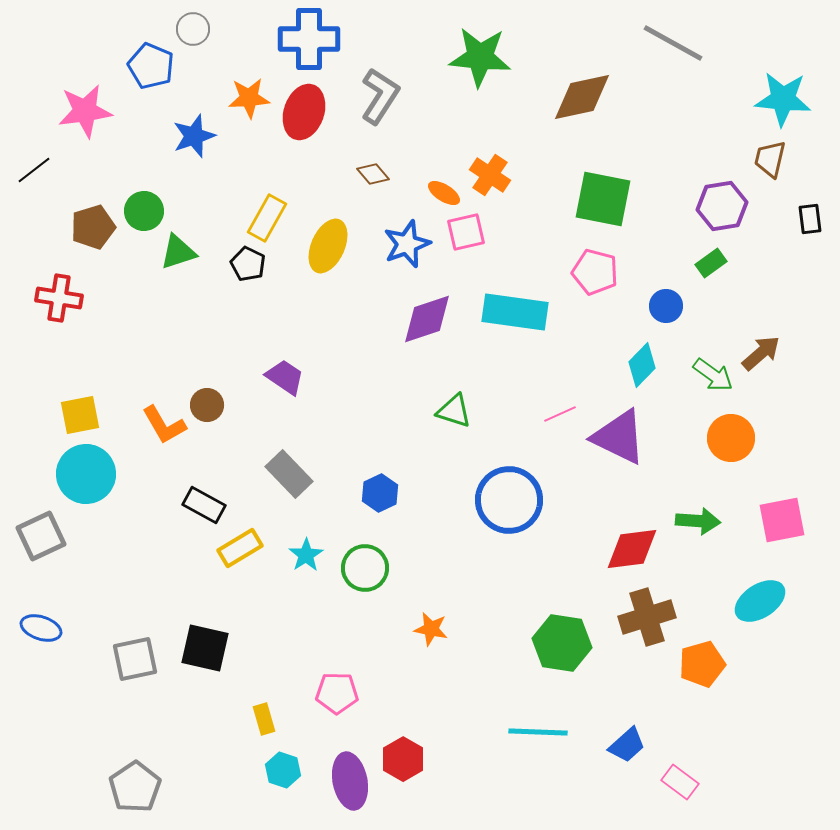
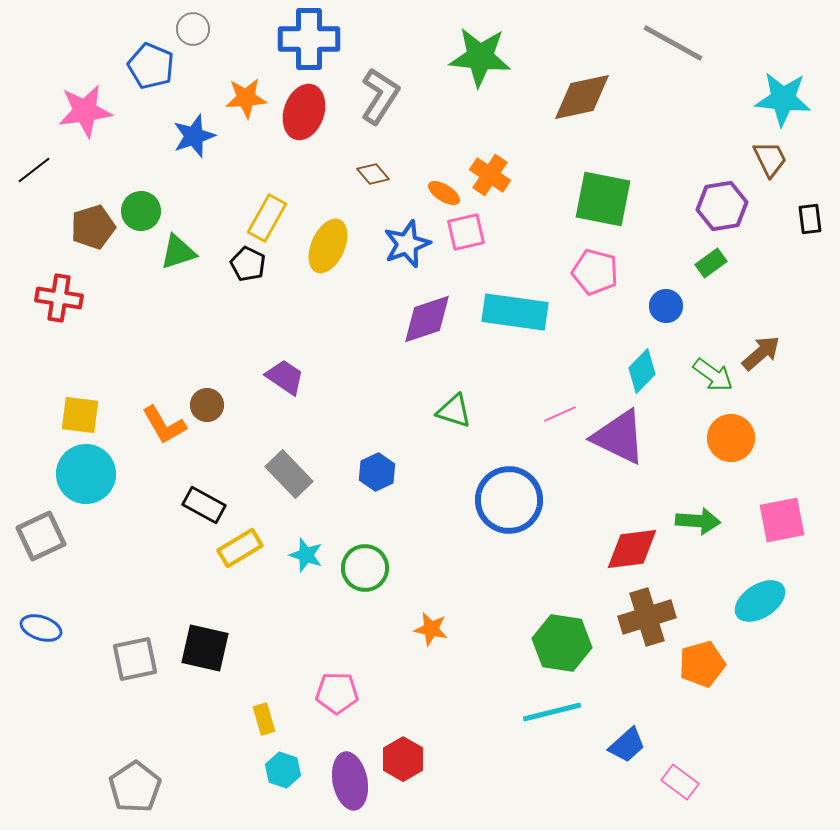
orange star at (249, 98): moved 3 px left
brown trapezoid at (770, 159): rotated 141 degrees clockwise
green circle at (144, 211): moved 3 px left
cyan diamond at (642, 365): moved 6 px down
yellow square at (80, 415): rotated 18 degrees clockwise
blue hexagon at (380, 493): moved 3 px left, 21 px up
cyan star at (306, 555): rotated 20 degrees counterclockwise
cyan line at (538, 732): moved 14 px right, 20 px up; rotated 16 degrees counterclockwise
